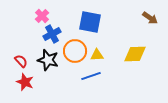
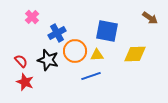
pink cross: moved 10 px left, 1 px down
blue square: moved 17 px right, 9 px down
blue cross: moved 5 px right, 1 px up
